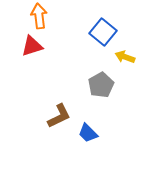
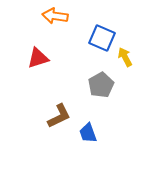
orange arrow: moved 16 px right; rotated 75 degrees counterclockwise
blue square: moved 1 px left, 6 px down; rotated 16 degrees counterclockwise
red triangle: moved 6 px right, 12 px down
yellow arrow: rotated 42 degrees clockwise
blue trapezoid: rotated 25 degrees clockwise
